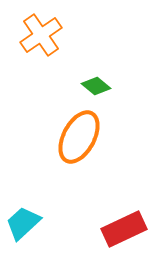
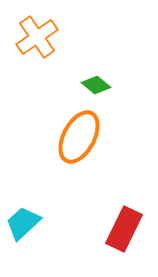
orange cross: moved 4 px left, 2 px down
green diamond: moved 1 px up
red rectangle: rotated 39 degrees counterclockwise
